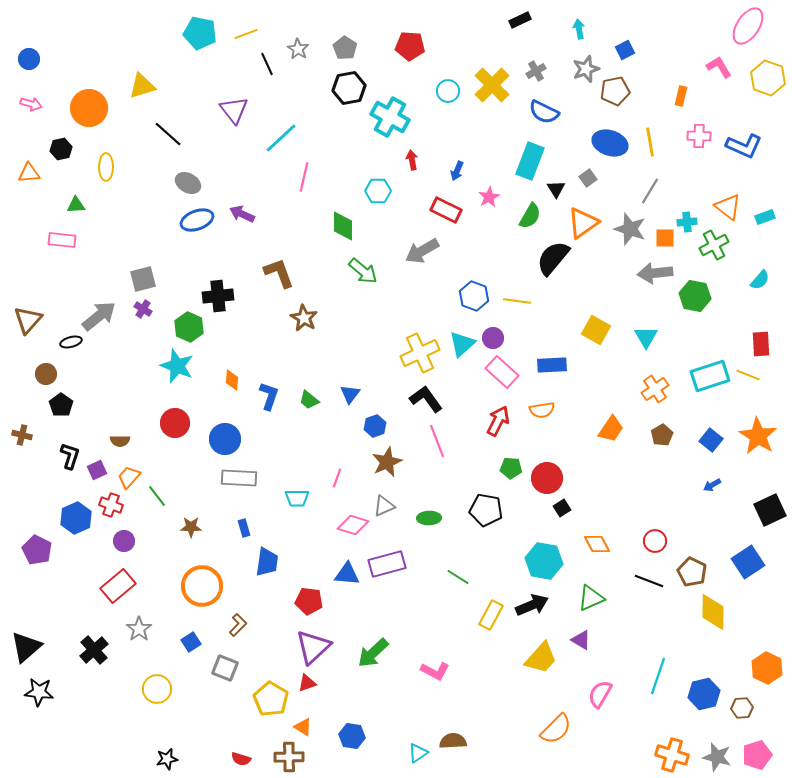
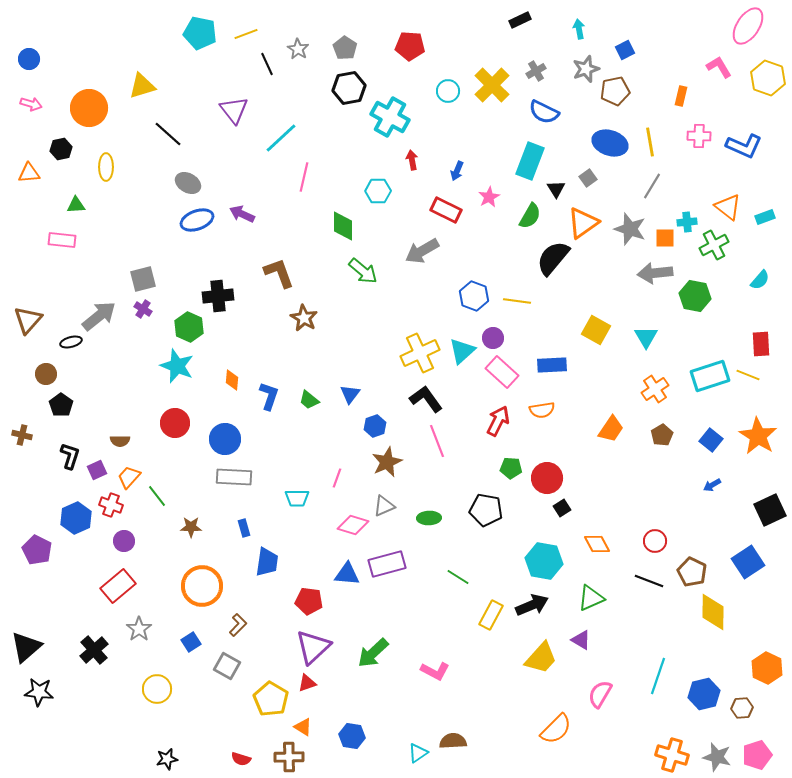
gray line at (650, 191): moved 2 px right, 5 px up
cyan triangle at (462, 344): moved 7 px down
gray rectangle at (239, 478): moved 5 px left, 1 px up
gray square at (225, 668): moved 2 px right, 2 px up; rotated 8 degrees clockwise
